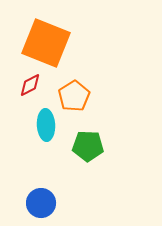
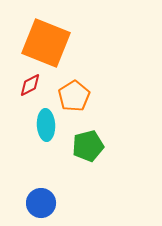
green pentagon: rotated 16 degrees counterclockwise
